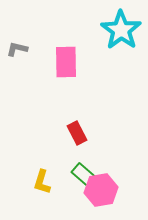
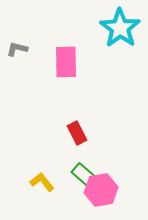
cyan star: moved 1 px left, 2 px up
yellow L-shape: rotated 125 degrees clockwise
